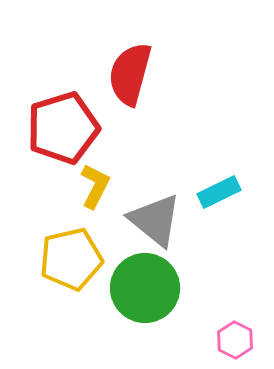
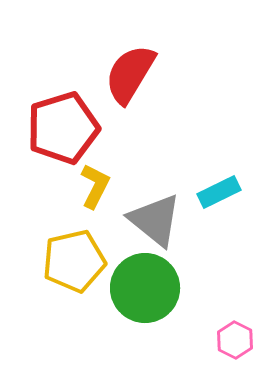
red semicircle: rotated 16 degrees clockwise
yellow pentagon: moved 3 px right, 2 px down
